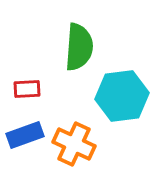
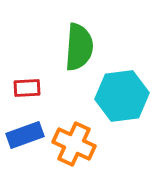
red rectangle: moved 1 px up
